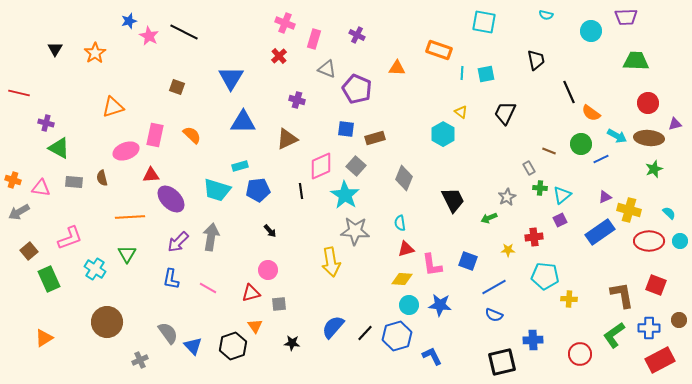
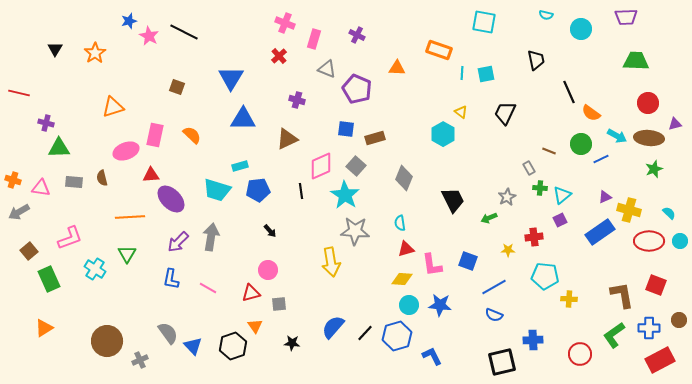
cyan circle at (591, 31): moved 10 px left, 2 px up
blue triangle at (243, 122): moved 3 px up
green triangle at (59, 148): rotated 30 degrees counterclockwise
brown circle at (107, 322): moved 19 px down
orange triangle at (44, 338): moved 10 px up
